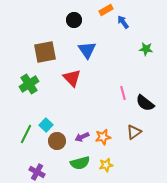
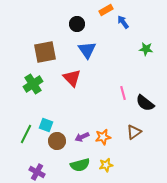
black circle: moved 3 px right, 4 px down
green cross: moved 4 px right
cyan square: rotated 24 degrees counterclockwise
green semicircle: moved 2 px down
